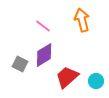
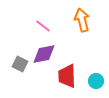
purple diamond: moved 1 px up; rotated 20 degrees clockwise
red trapezoid: moved 1 px up; rotated 50 degrees counterclockwise
